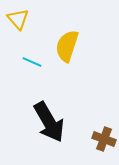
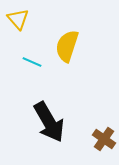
brown cross: rotated 15 degrees clockwise
